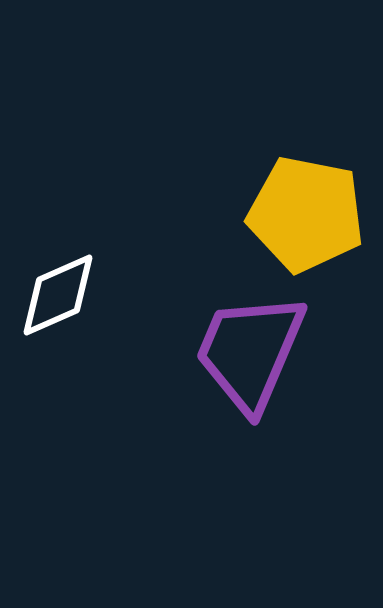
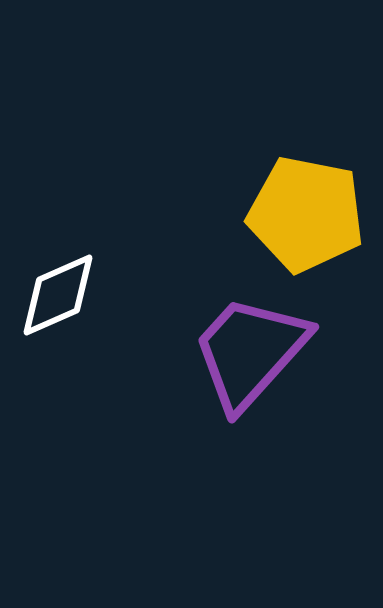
purple trapezoid: rotated 19 degrees clockwise
